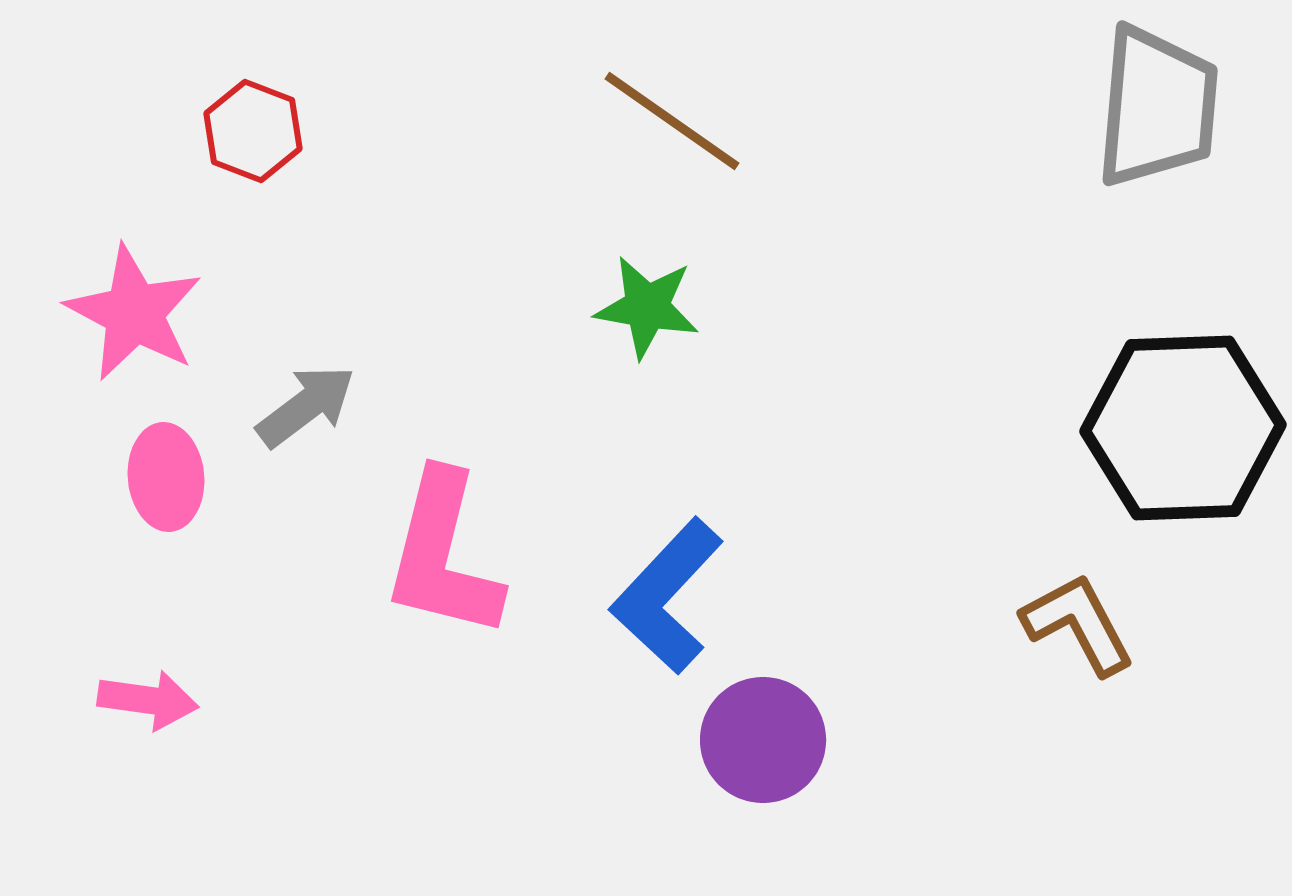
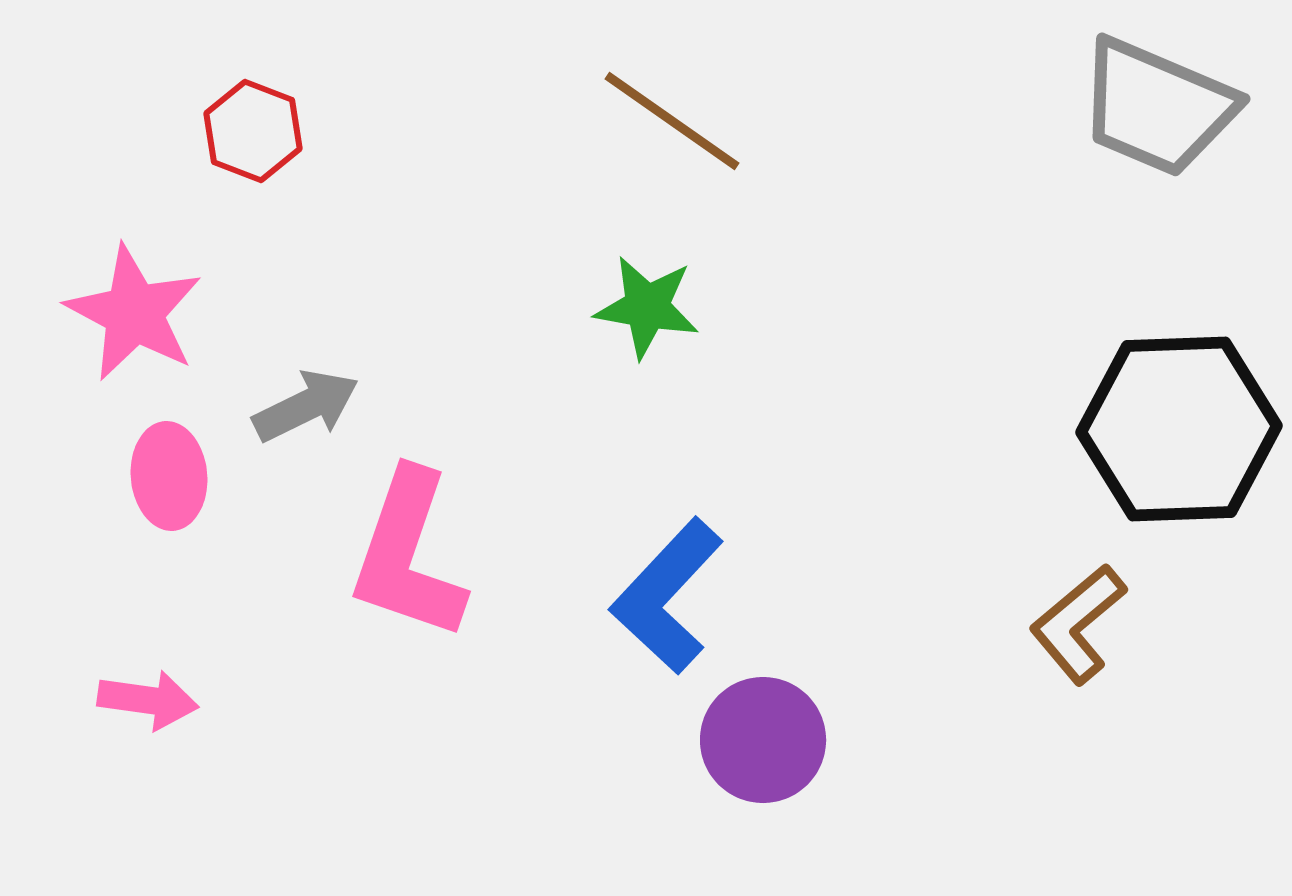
gray trapezoid: rotated 108 degrees clockwise
gray arrow: rotated 11 degrees clockwise
black hexagon: moved 4 px left, 1 px down
pink ellipse: moved 3 px right, 1 px up
pink L-shape: moved 35 px left; rotated 5 degrees clockwise
brown L-shape: rotated 102 degrees counterclockwise
